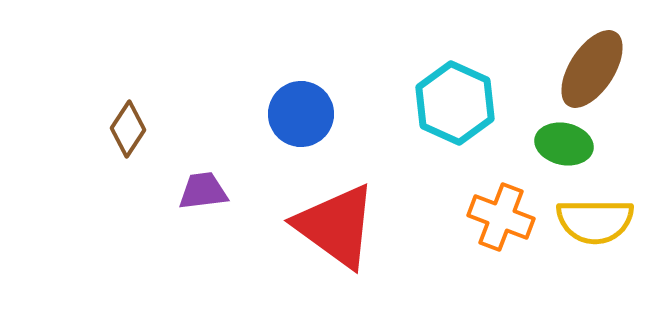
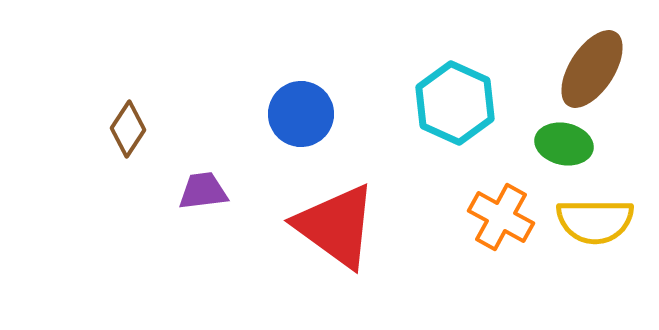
orange cross: rotated 8 degrees clockwise
